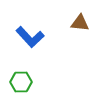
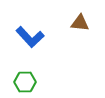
green hexagon: moved 4 px right
